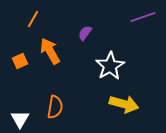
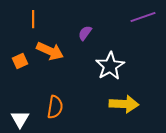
orange line: rotated 30 degrees counterclockwise
orange arrow: rotated 144 degrees clockwise
yellow arrow: rotated 12 degrees counterclockwise
